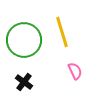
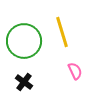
green circle: moved 1 px down
